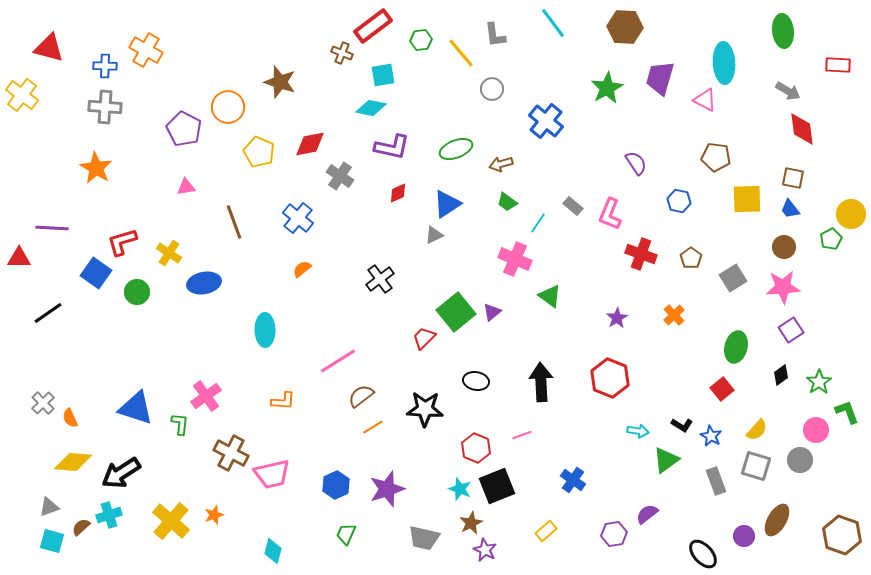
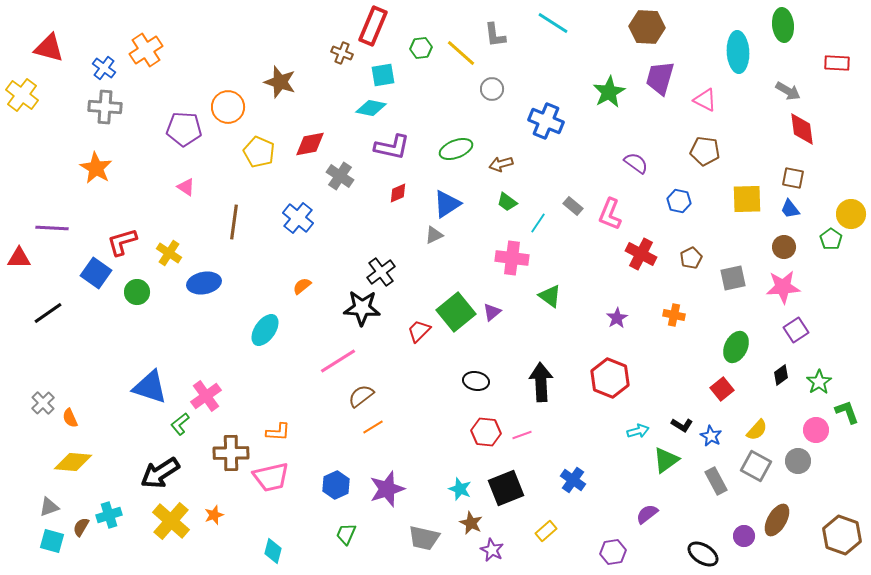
cyan line at (553, 23): rotated 20 degrees counterclockwise
red rectangle at (373, 26): rotated 30 degrees counterclockwise
brown hexagon at (625, 27): moved 22 px right
green ellipse at (783, 31): moved 6 px up
green hexagon at (421, 40): moved 8 px down
orange cross at (146, 50): rotated 28 degrees clockwise
yellow line at (461, 53): rotated 8 degrees counterclockwise
cyan ellipse at (724, 63): moved 14 px right, 11 px up
red rectangle at (838, 65): moved 1 px left, 2 px up
blue cross at (105, 66): moved 1 px left, 2 px down; rotated 35 degrees clockwise
green star at (607, 88): moved 2 px right, 4 px down
blue cross at (546, 121): rotated 16 degrees counterclockwise
purple pentagon at (184, 129): rotated 24 degrees counterclockwise
brown pentagon at (716, 157): moved 11 px left, 6 px up
purple semicircle at (636, 163): rotated 20 degrees counterclockwise
pink triangle at (186, 187): rotated 42 degrees clockwise
brown line at (234, 222): rotated 28 degrees clockwise
green pentagon at (831, 239): rotated 10 degrees counterclockwise
red cross at (641, 254): rotated 8 degrees clockwise
brown pentagon at (691, 258): rotated 10 degrees clockwise
pink cross at (515, 259): moved 3 px left, 1 px up; rotated 16 degrees counterclockwise
orange semicircle at (302, 269): moved 17 px down
gray square at (733, 278): rotated 20 degrees clockwise
black cross at (380, 279): moved 1 px right, 7 px up
orange cross at (674, 315): rotated 35 degrees counterclockwise
cyan ellipse at (265, 330): rotated 36 degrees clockwise
purple square at (791, 330): moved 5 px right
red trapezoid at (424, 338): moved 5 px left, 7 px up
green ellipse at (736, 347): rotated 12 degrees clockwise
orange L-shape at (283, 401): moved 5 px left, 31 px down
blue triangle at (136, 408): moved 14 px right, 21 px up
black star at (425, 409): moved 63 px left, 101 px up
green L-shape at (180, 424): rotated 135 degrees counterclockwise
cyan arrow at (638, 431): rotated 25 degrees counterclockwise
red hexagon at (476, 448): moved 10 px right, 16 px up; rotated 16 degrees counterclockwise
brown cross at (231, 453): rotated 28 degrees counterclockwise
gray circle at (800, 460): moved 2 px left, 1 px down
gray square at (756, 466): rotated 12 degrees clockwise
black arrow at (121, 473): moved 39 px right
pink trapezoid at (272, 474): moved 1 px left, 3 px down
gray rectangle at (716, 481): rotated 8 degrees counterclockwise
black square at (497, 486): moved 9 px right, 2 px down
brown star at (471, 523): rotated 20 degrees counterclockwise
brown semicircle at (81, 527): rotated 18 degrees counterclockwise
purple hexagon at (614, 534): moved 1 px left, 18 px down
purple star at (485, 550): moved 7 px right
black ellipse at (703, 554): rotated 16 degrees counterclockwise
